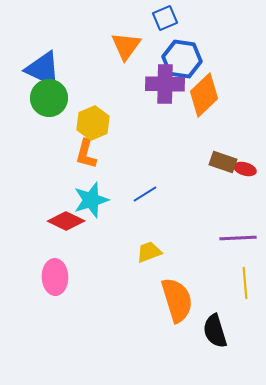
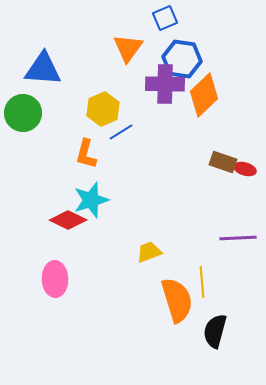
orange triangle: moved 2 px right, 2 px down
blue triangle: rotated 21 degrees counterclockwise
green circle: moved 26 px left, 15 px down
yellow hexagon: moved 10 px right, 14 px up
blue line: moved 24 px left, 62 px up
red diamond: moved 2 px right, 1 px up
pink ellipse: moved 2 px down
yellow line: moved 43 px left, 1 px up
black semicircle: rotated 32 degrees clockwise
